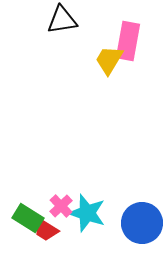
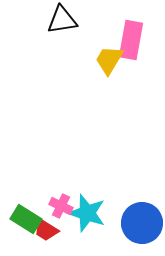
pink rectangle: moved 3 px right, 1 px up
pink cross: rotated 20 degrees counterclockwise
green rectangle: moved 2 px left, 1 px down
